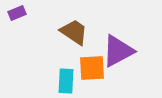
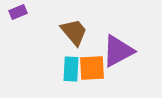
purple rectangle: moved 1 px right, 1 px up
brown trapezoid: rotated 16 degrees clockwise
cyan rectangle: moved 5 px right, 12 px up
